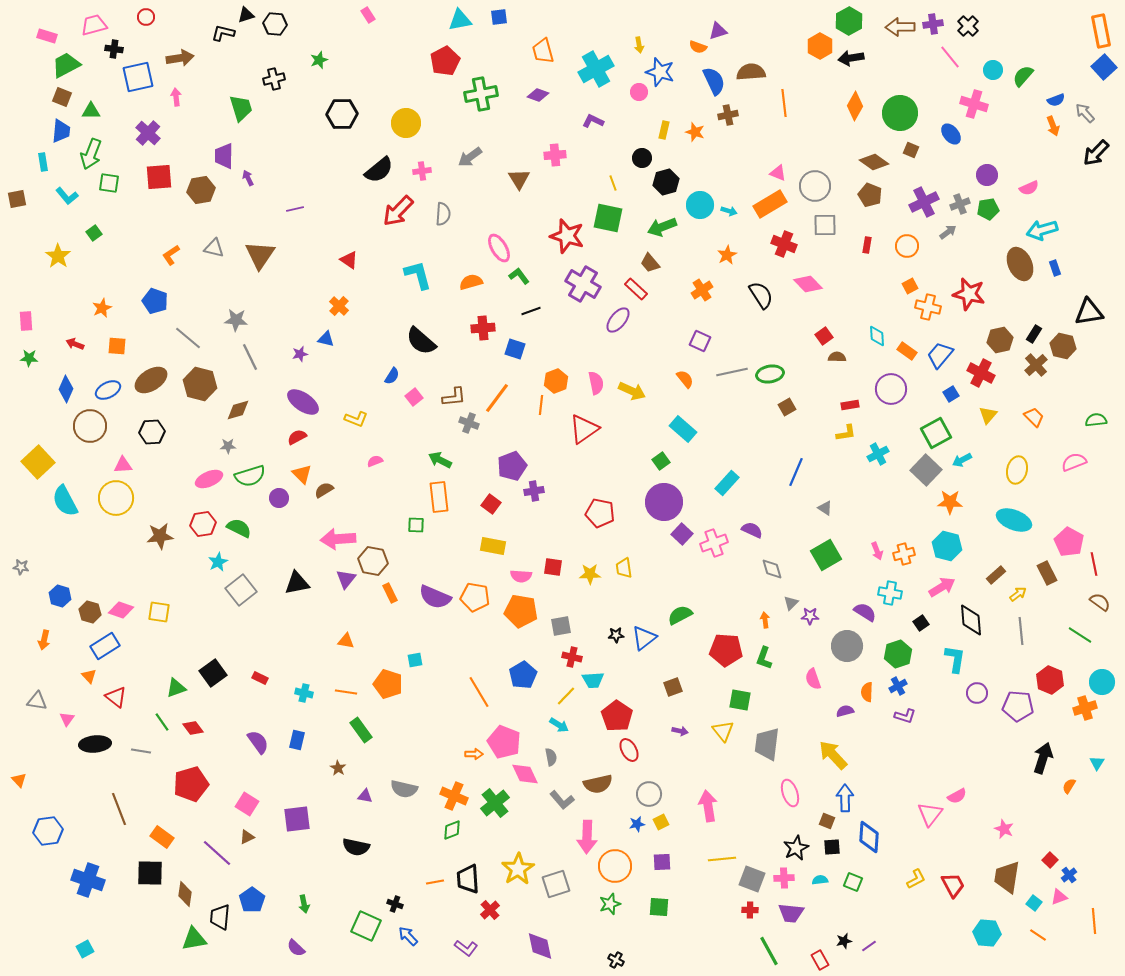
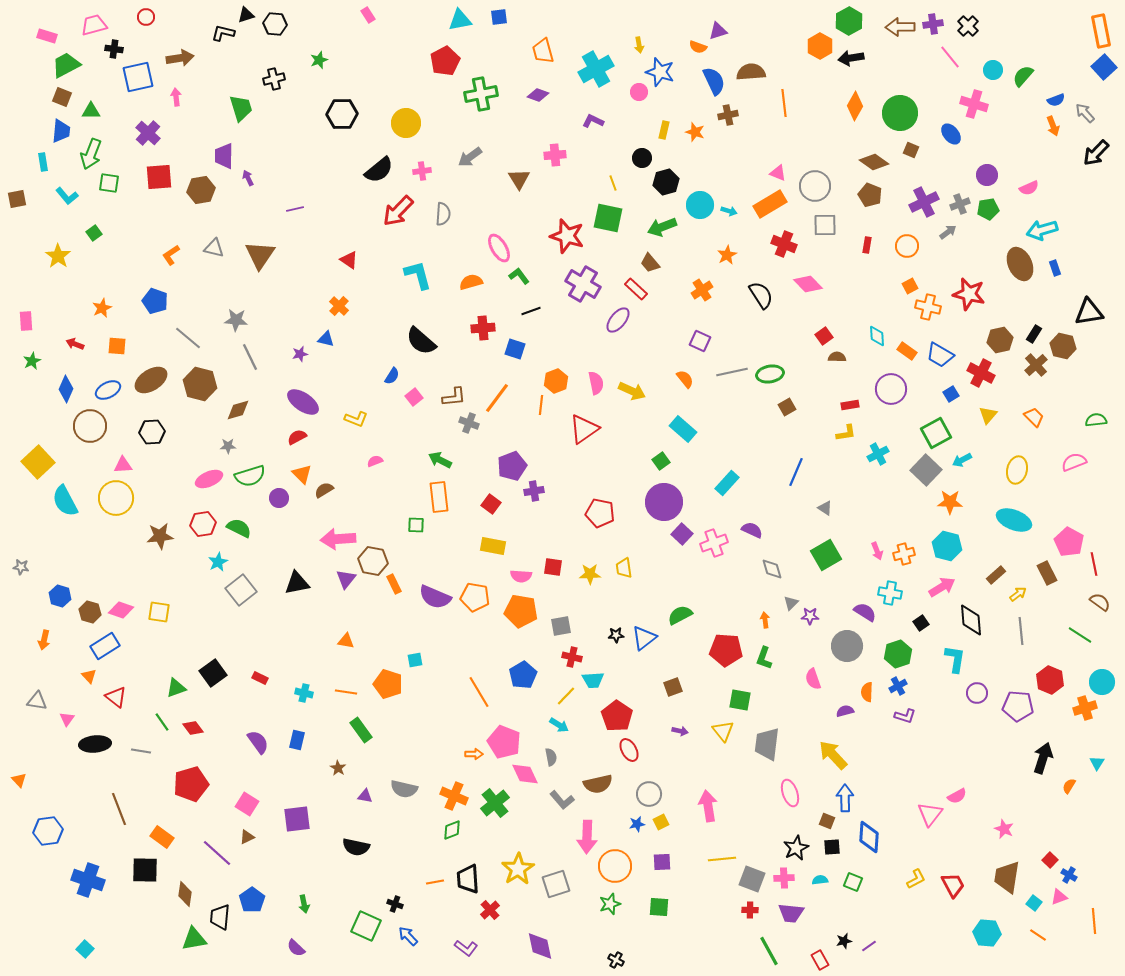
blue trapezoid at (940, 355): rotated 100 degrees counterclockwise
green star at (29, 358): moved 3 px right, 3 px down; rotated 30 degrees counterclockwise
orange rectangle at (390, 593): moved 4 px right, 9 px up
black square at (150, 873): moved 5 px left, 3 px up
blue cross at (1069, 875): rotated 21 degrees counterclockwise
cyan square at (85, 949): rotated 18 degrees counterclockwise
